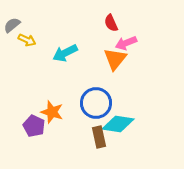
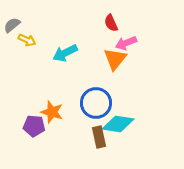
purple pentagon: rotated 20 degrees counterclockwise
